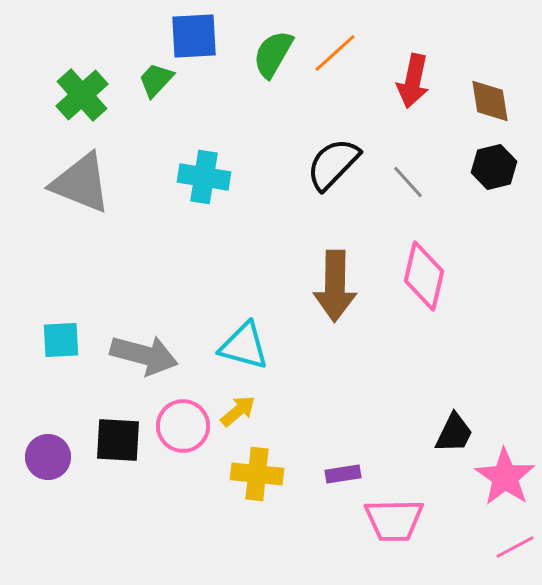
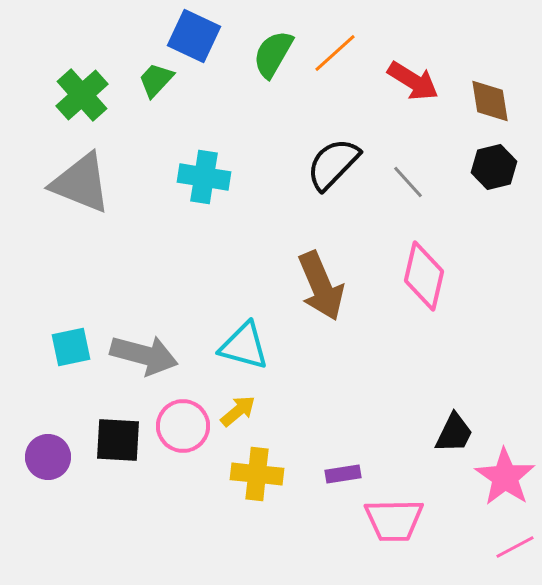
blue square: rotated 28 degrees clockwise
red arrow: rotated 70 degrees counterclockwise
brown arrow: moved 14 px left; rotated 24 degrees counterclockwise
cyan square: moved 10 px right, 7 px down; rotated 9 degrees counterclockwise
